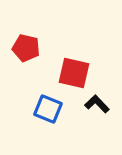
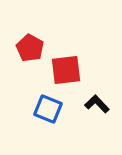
red pentagon: moved 4 px right; rotated 16 degrees clockwise
red square: moved 8 px left, 3 px up; rotated 20 degrees counterclockwise
